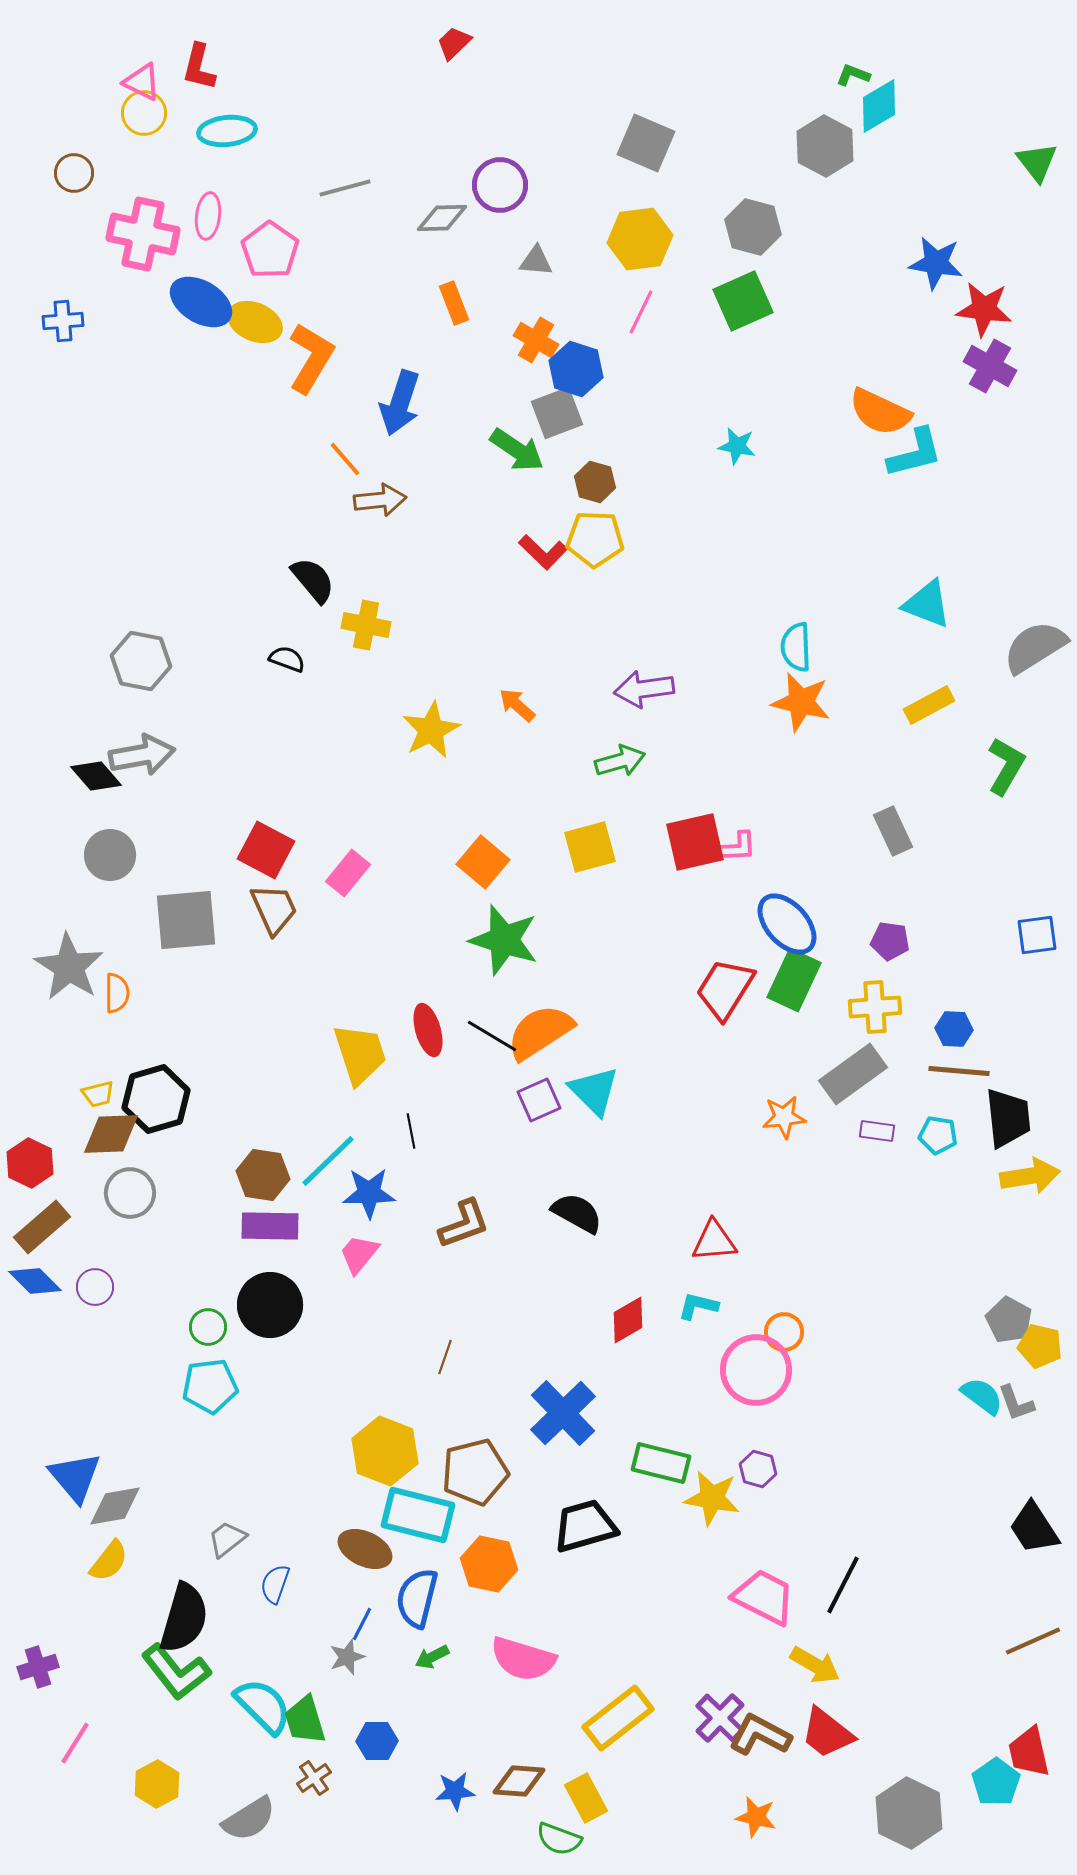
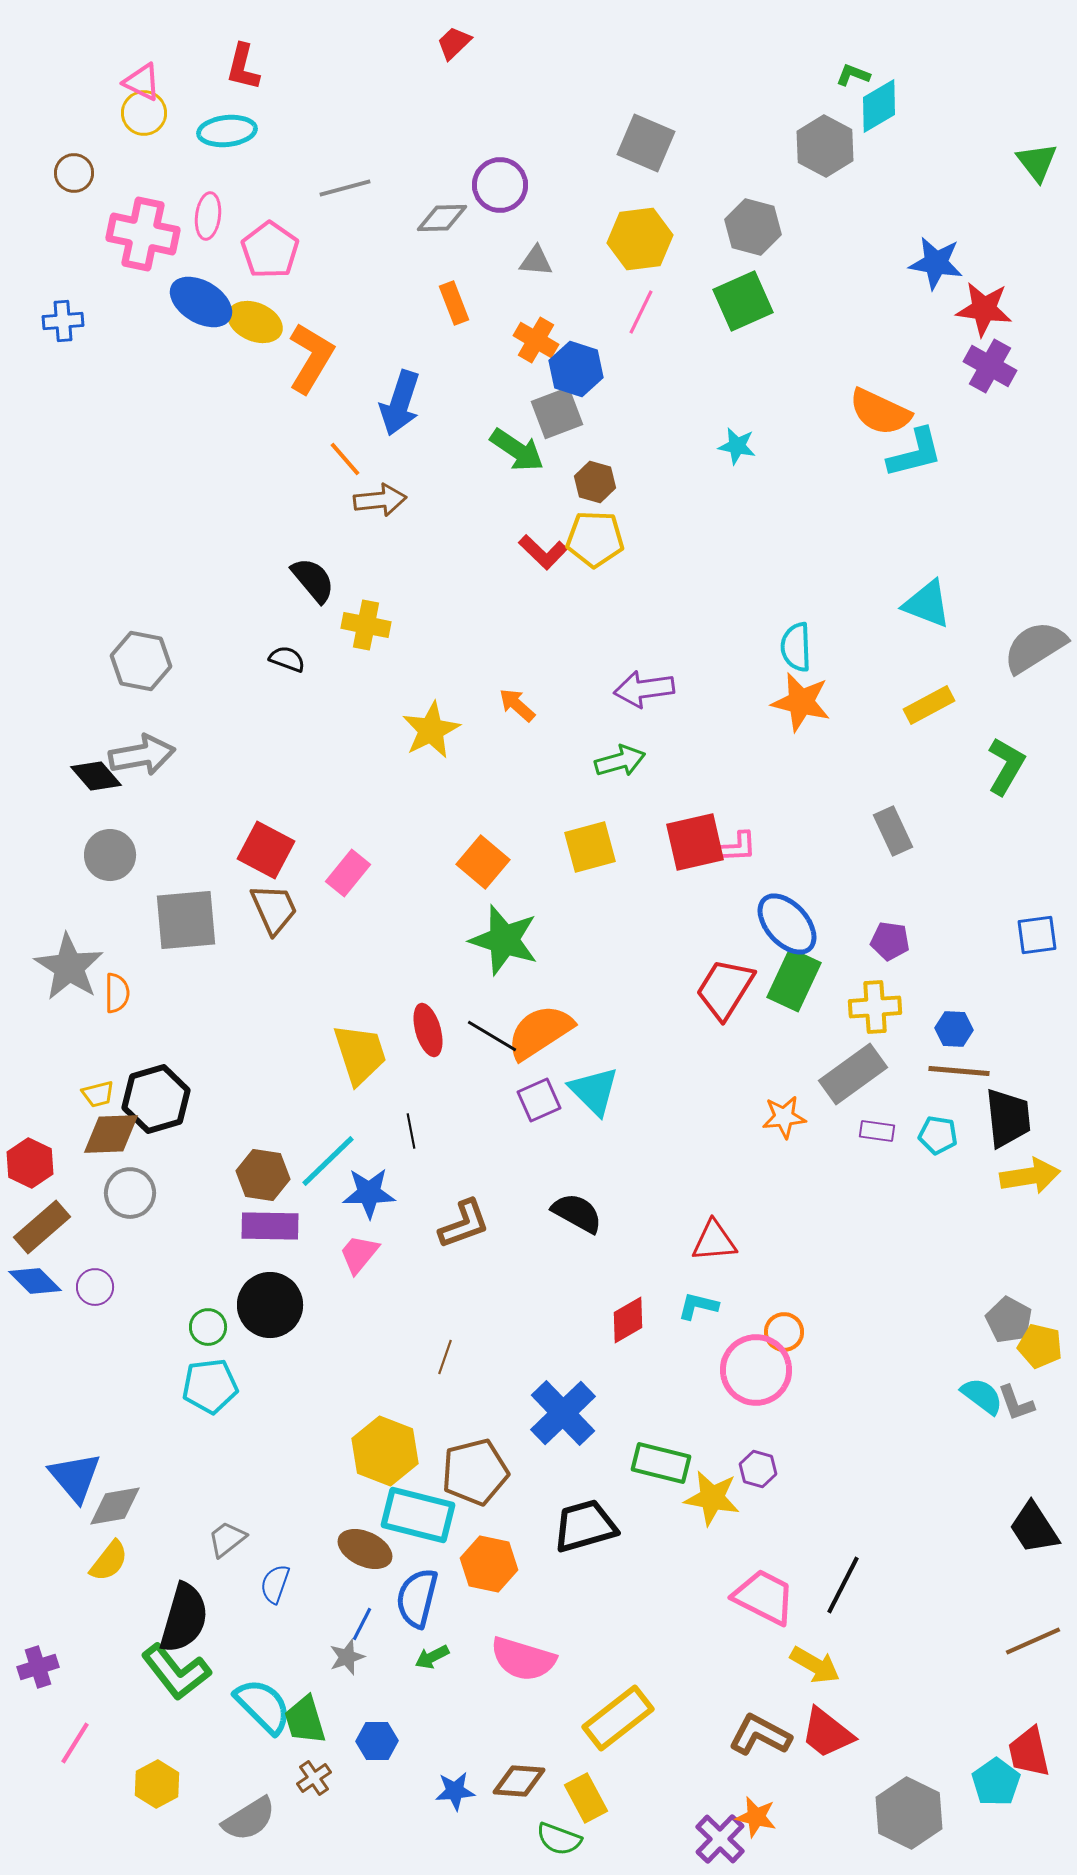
red L-shape at (199, 67): moved 44 px right
purple cross at (720, 1718): moved 121 px down
